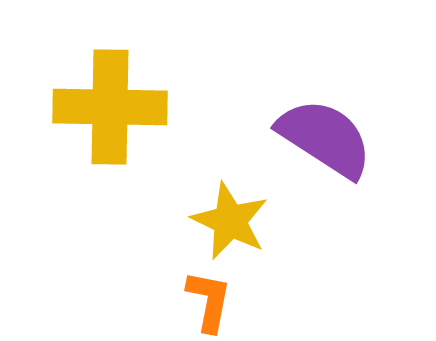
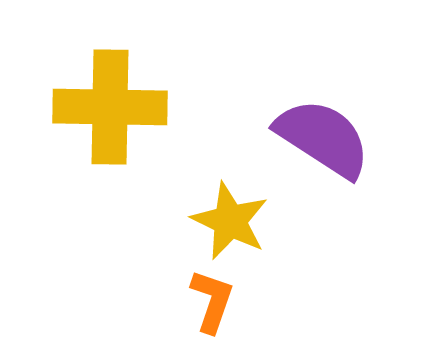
purple semicircle: moved 2 px left
orange L-shape: moved 3 px right; rotated 8 degrees clockwise
